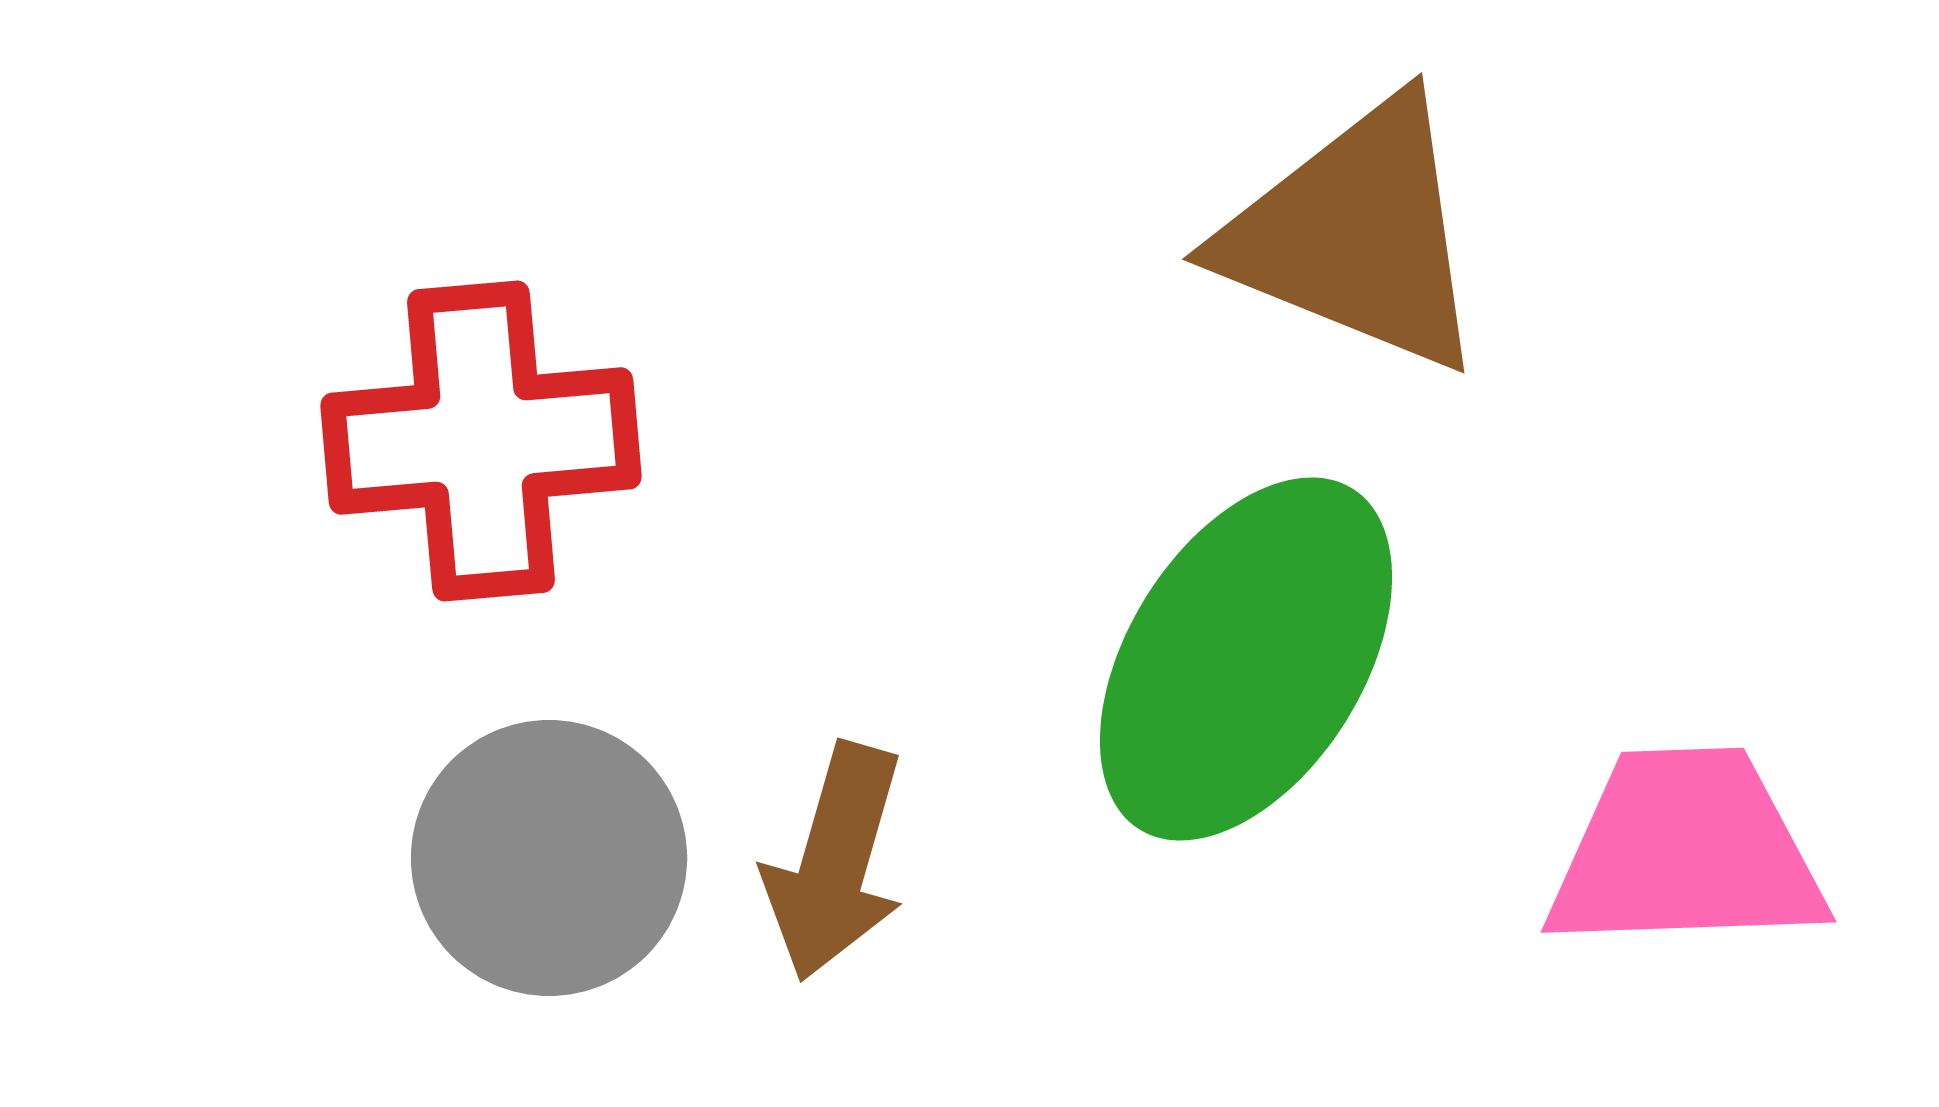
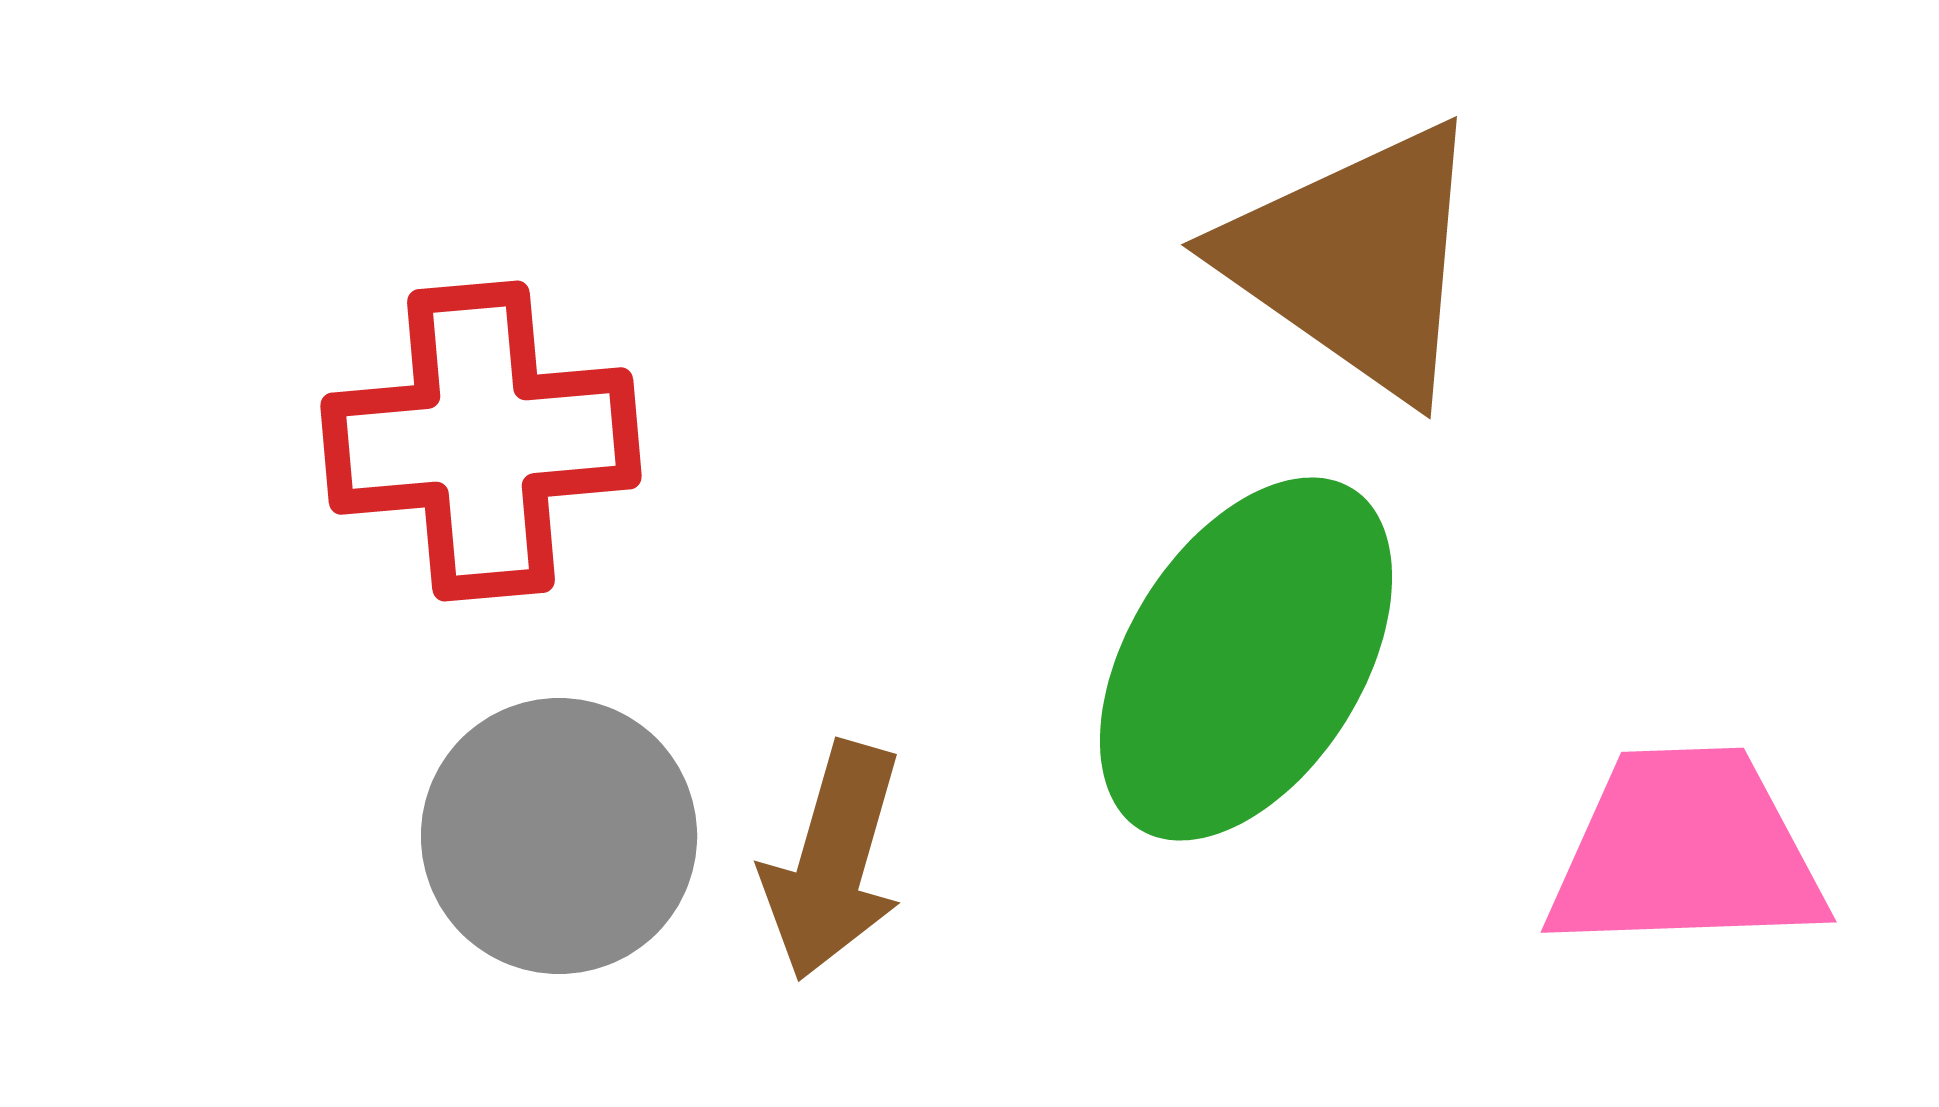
brown triangle: moved 25 px down; rotated 13 degrees clockwise
gray circle: moved 10 px right, 22 px up
brown arrow: moved 2 px left, 1 px up
